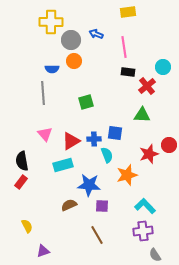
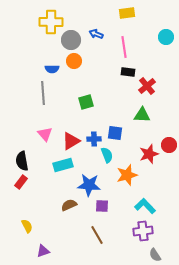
yellow rectangle: moved 1 px left, 1 px down
cyan circle: moved 3 px right, 30 px up
